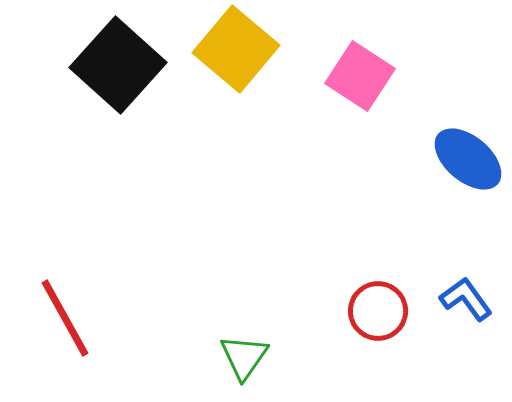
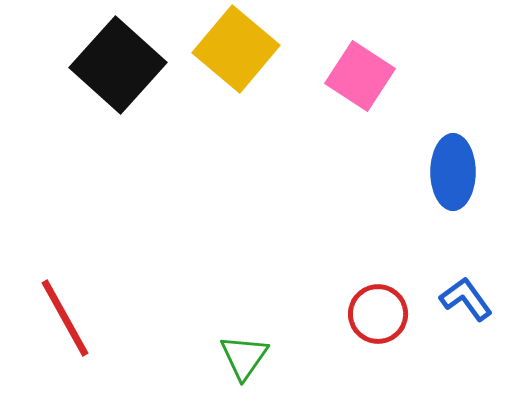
blue ellipse: moved 15 px left, 13 px down; rotated 50 degrees clockwise
red circle: moved 3 px down
